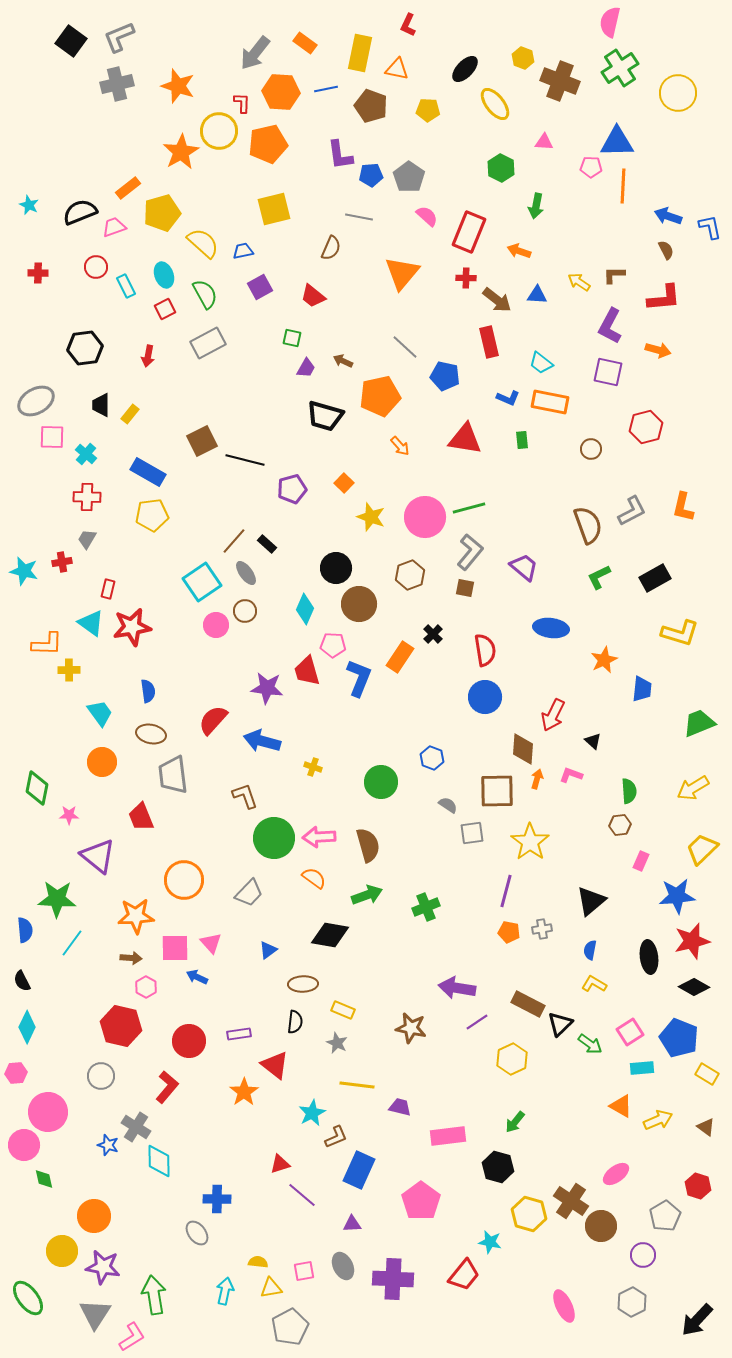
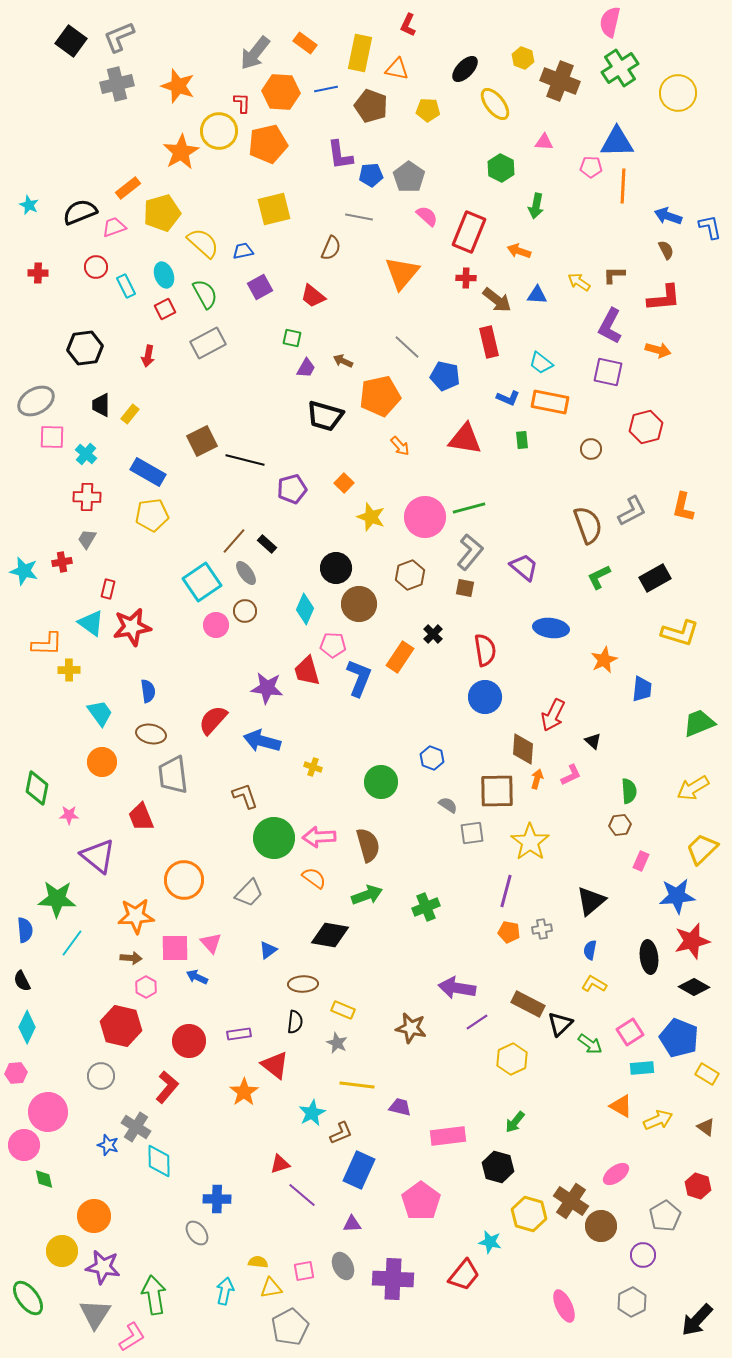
gray line at (405, 347): moved 2 px right
pink L-shape at (571, 775): rotated 135 degrees clockwise
brown L-shape at (336, 1137): moved 5 px right, 4 px up
